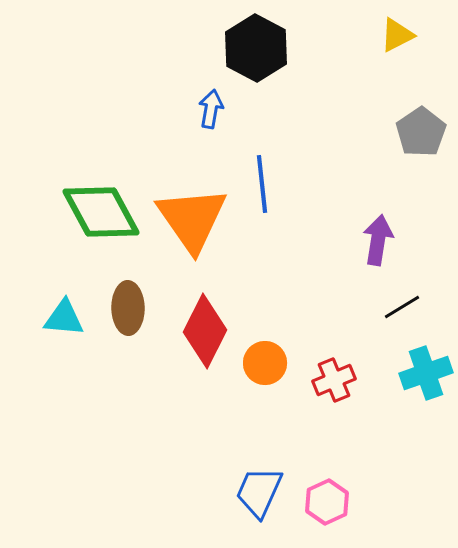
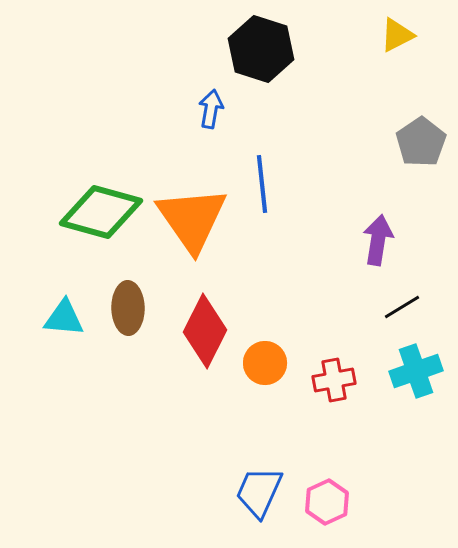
black hexagon: moved 5 px right, 1 px down; rotated 10 degrees counterclockwise
gray pentagon: moved 10 px down
green diamond: rotated 46 degrees counterclockwise
cyan cross: moved 10 px left, 2 px up
red cross: rotated 12 degrees clockwise
